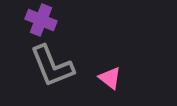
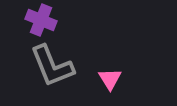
pink triangle: moved 1 px down; rotated 20 degrees clockwise
